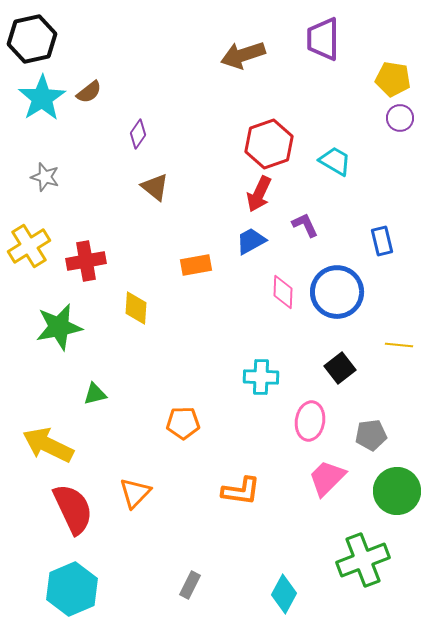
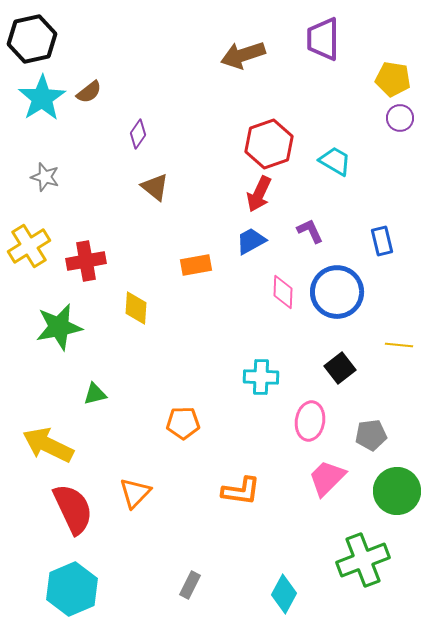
purple L-shape: moved 5 px right, 6 px down
